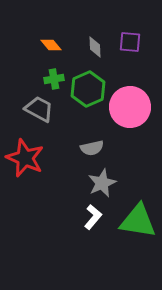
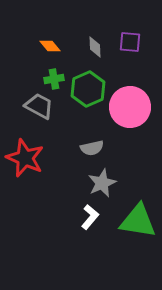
orange diamond: moved 1 px left, 1 px down
gray trapezoid: moved 3 px up
white L-shape: moved 3 px left
